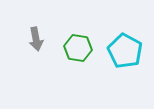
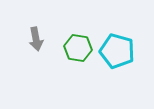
cyan pentagon: moved 8 px left; rotated 12 degrees counterclockwise
